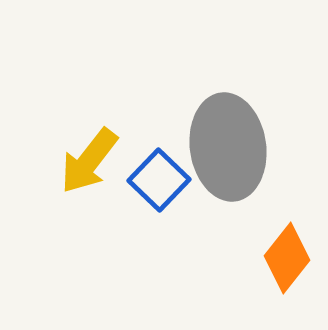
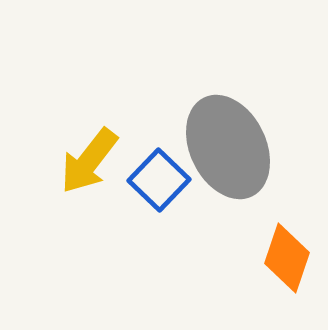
gray ellipse: rotated 18 degrees counterclockwise
orange diamond: rotated 20 degrees counterclockwise
